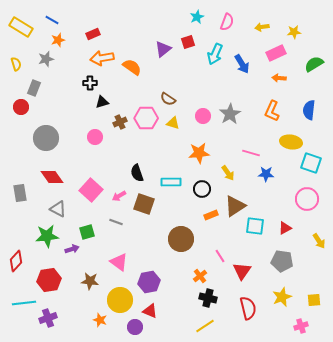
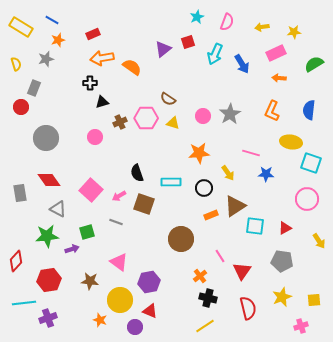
red diamond at (52, 177): moved 3 px left, 3 px down
black circle at (202, 189): moved 2 px right, 1 px up
